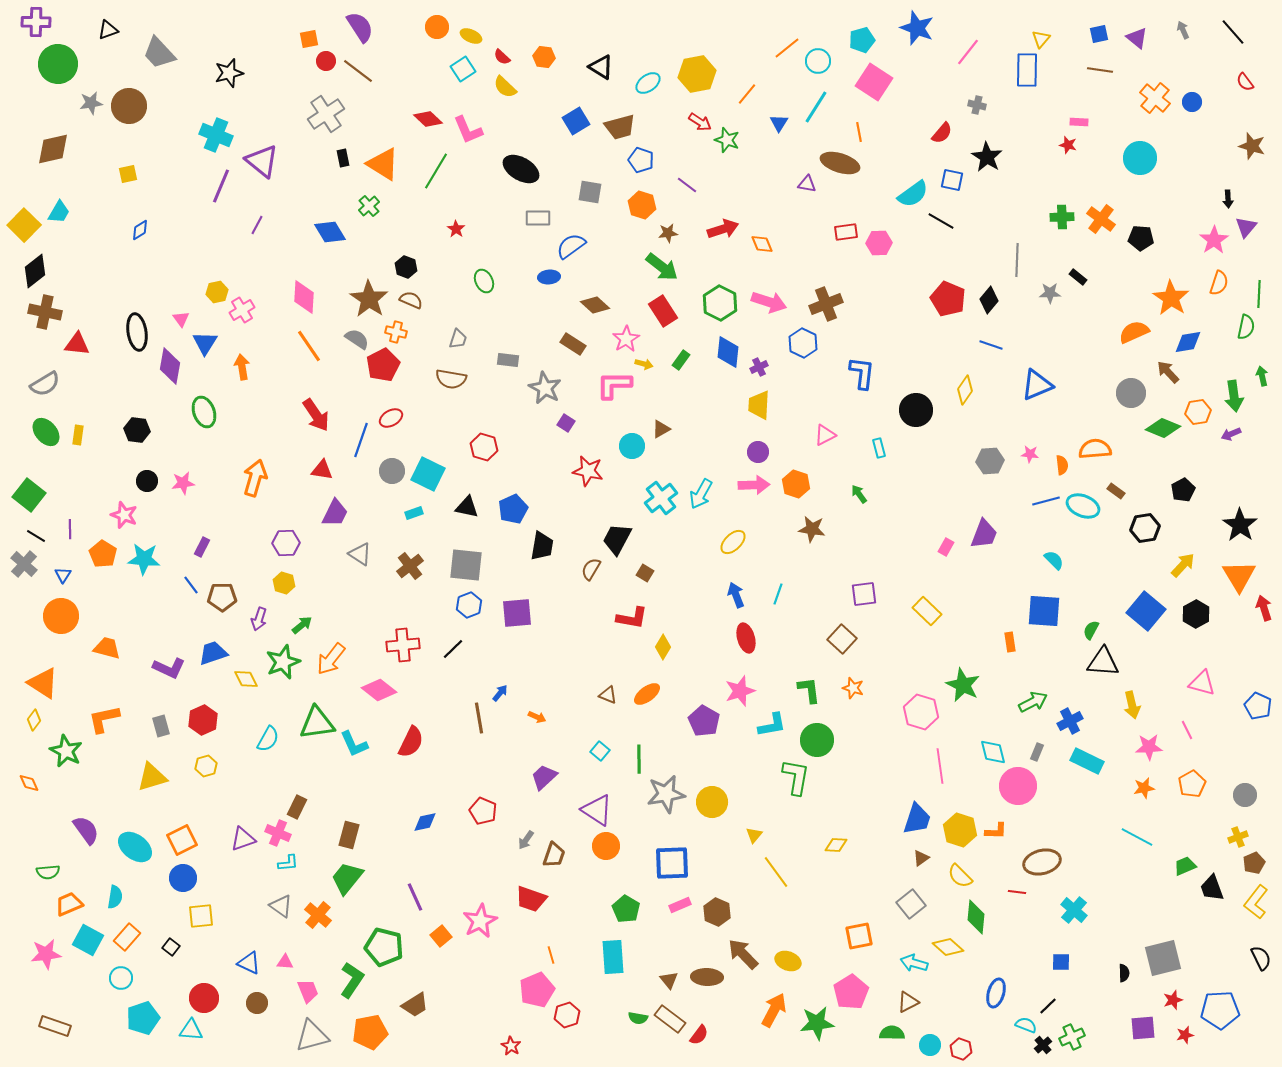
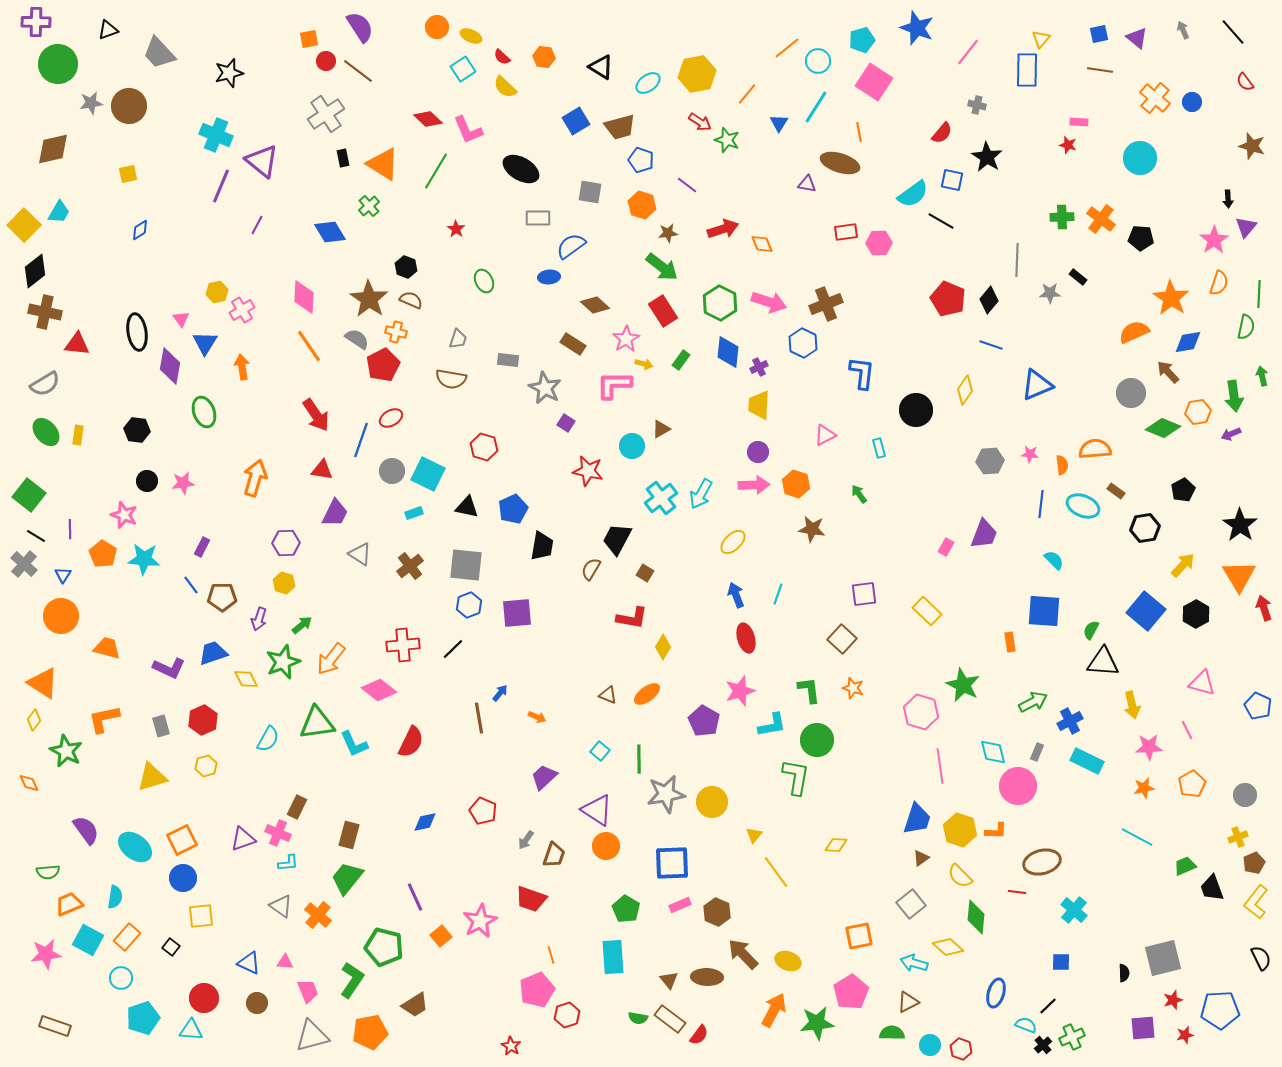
blue line at (1046, 501): moved 5 px left, 3 px down; rotated 68 degrees counterclockwise
